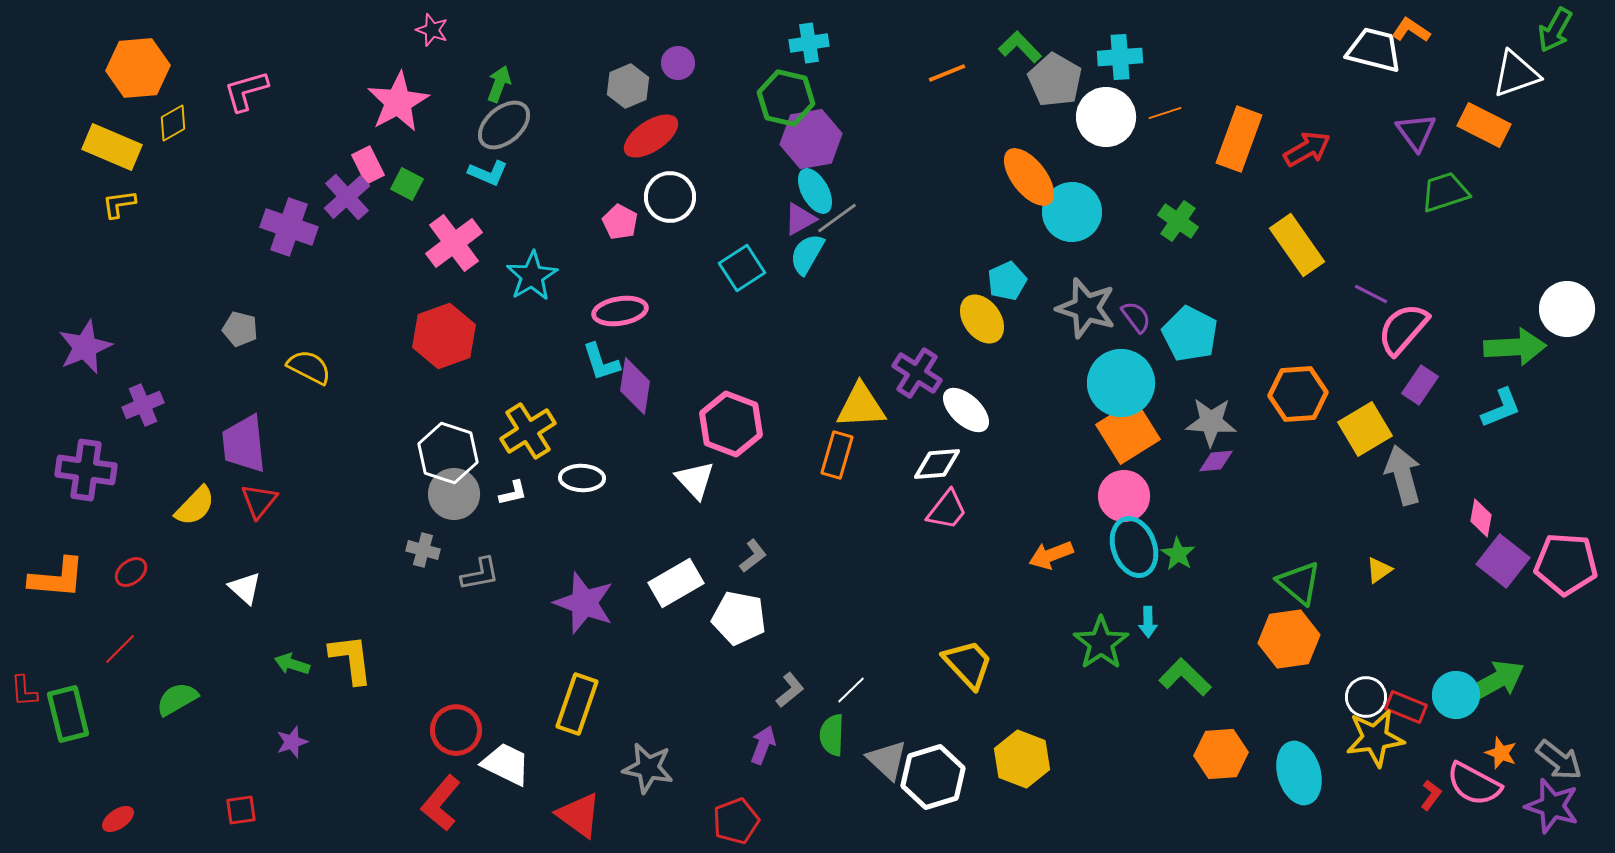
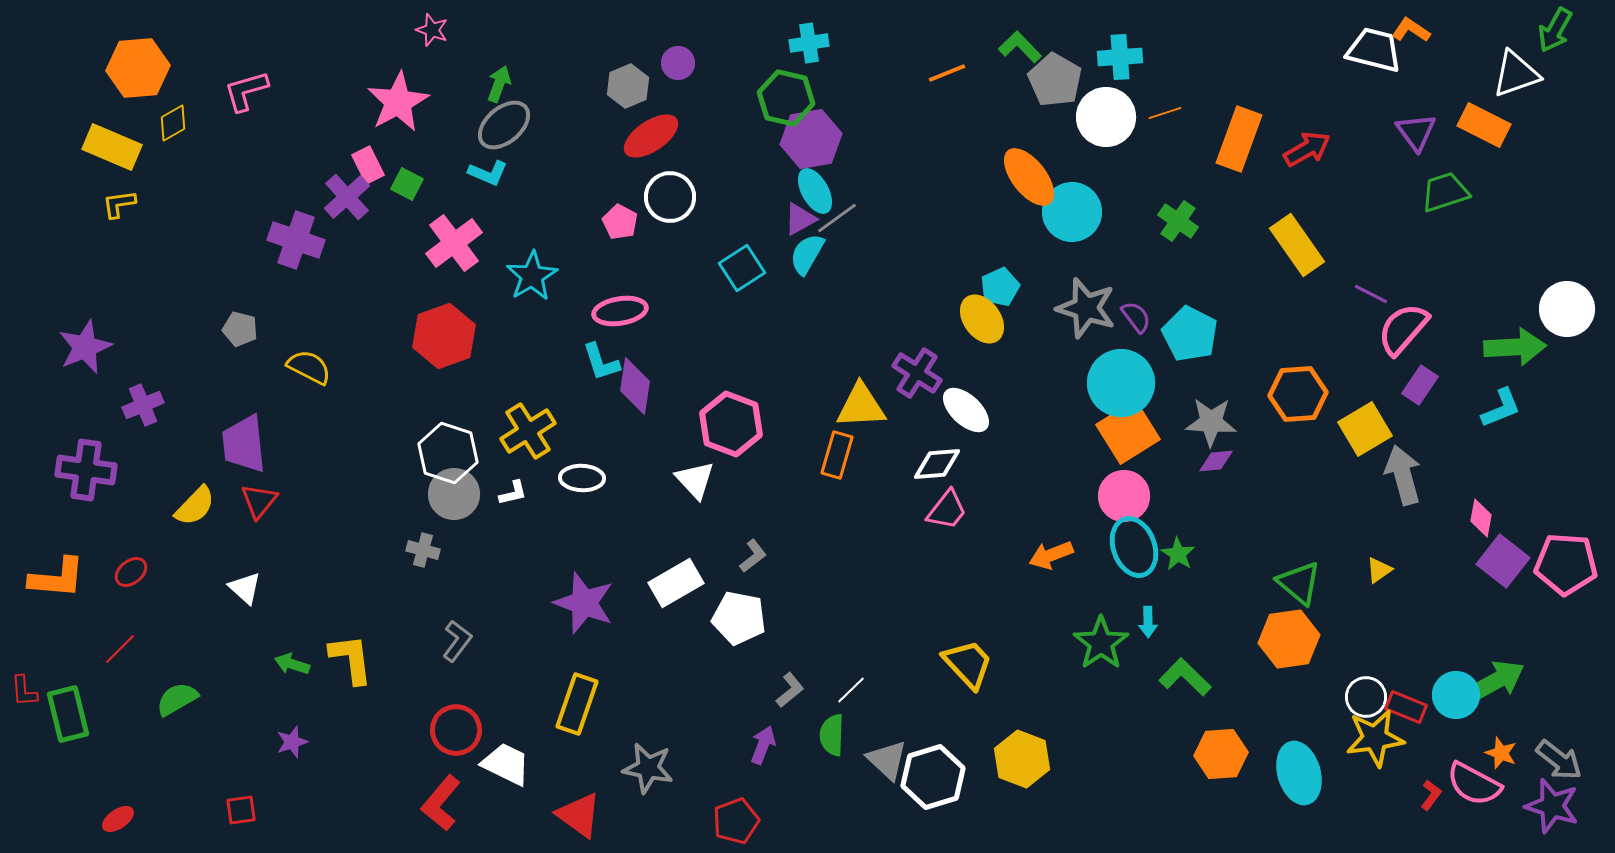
purple cross at (289, 227): moved 7 px right, 13 px down
cyan pentagon at (1007, 281): moved 7 px left, 6 px down
gray L-shape at (480, 574): moved 23 px left, 67 px down; rotated 42 degrees counterclockwise
